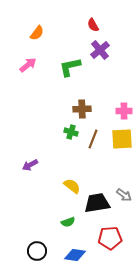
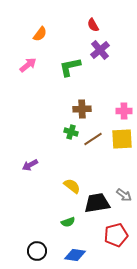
orange semicircle: moved 3 px right, 1 px down
brown line: rotated 36 degrees clockwise
red pentagon: moved 6 px right, 3 px up; rotated 10 degrees counterclockwise
